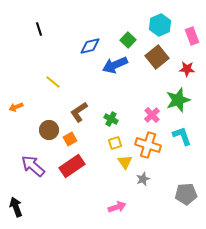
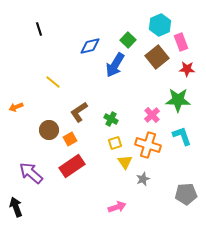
pink rectangle: moved 11 px left, 6 px down
blue arrow: rotated 35 degrees counterclockwise
green star: rotated 20 degrees clockwise
purple arrow: moved 2 px left, 7 px down
